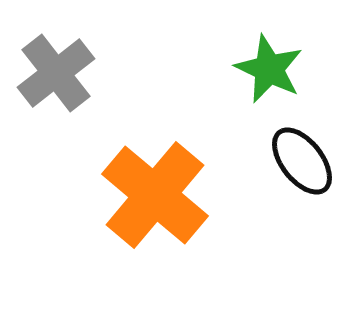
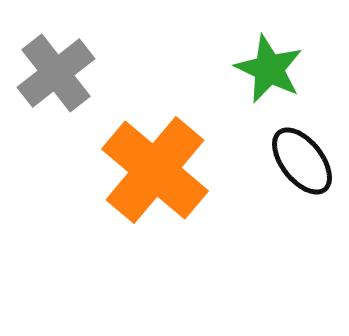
orange cross: moved 25 px up
